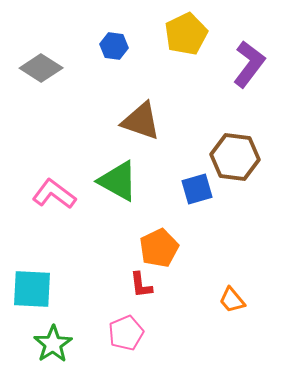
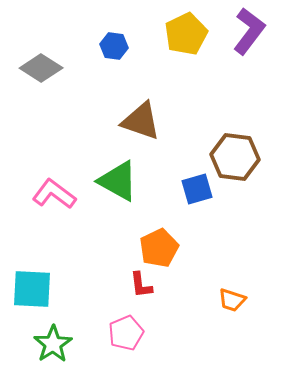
purple L-shape: moved 33 px up
orange trapezoid: rotated 32 degrees counterclockwise
